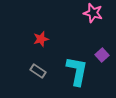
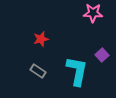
pink star: rotated 12 degrees counterclockwise
